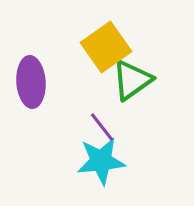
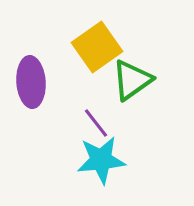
yellow square: moved 9 px left
purple line: moved 6 px left, 4 px up
cyan star: moved 1 px up
